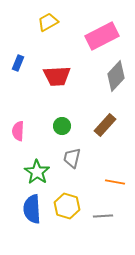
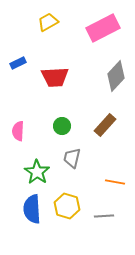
pink rectangle: moved 1 px right, 8 px up
blue rectangle: rotated 42 degrees clockwise
red trapezoid: moved 2 px left, 1 px down
gray line: moved 1 px right
